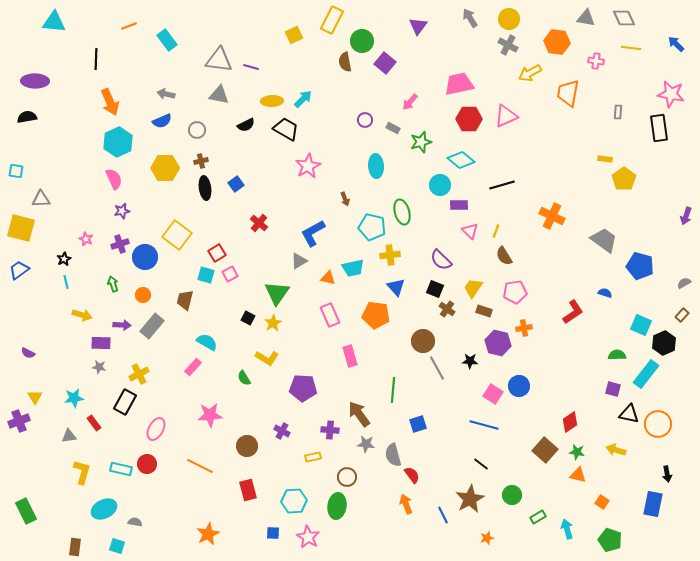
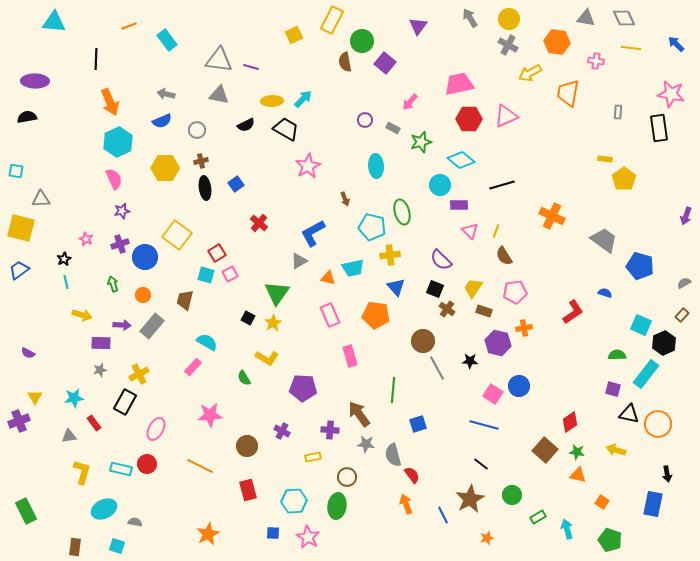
gray star at (99, 367): moved 1 px right, 3 px down; rotated 24 degrees counterclockwise
